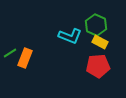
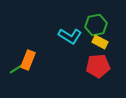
green hexagon: rotated 25 degrees clockwise
cyan L-shape: rotated 10 degrees clockwise
green line: moved 6 px right, 16 px down
orange rectangle: moved 3 px right, 2 px down
